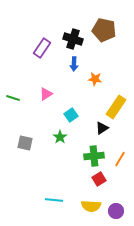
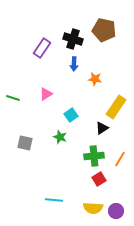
green star: rotated 16 degrees counterclockwise
yellow semicircle: moved 2 px right, 2 px down
